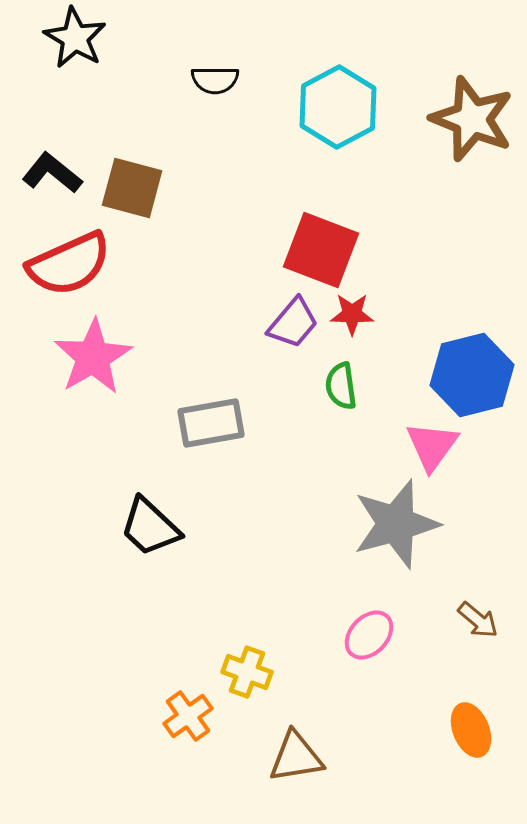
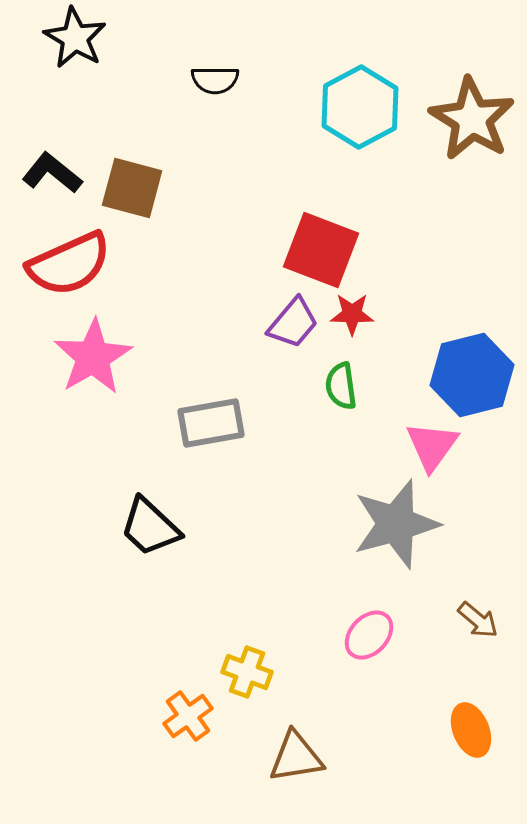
cyan hexagon: moved 22 px right
brown star: rotated 10 degrees clockwise
